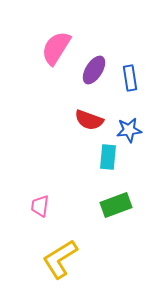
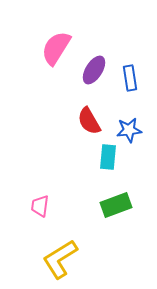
red semicircle: moved 1 px down; rotated 40 degrees clockwise
